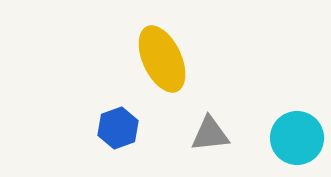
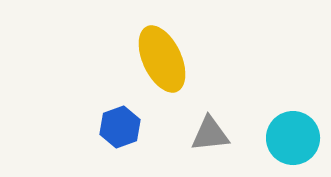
blue hexagon: moved 2 px right, 1 px up
cyan circle: moved 4 px left
